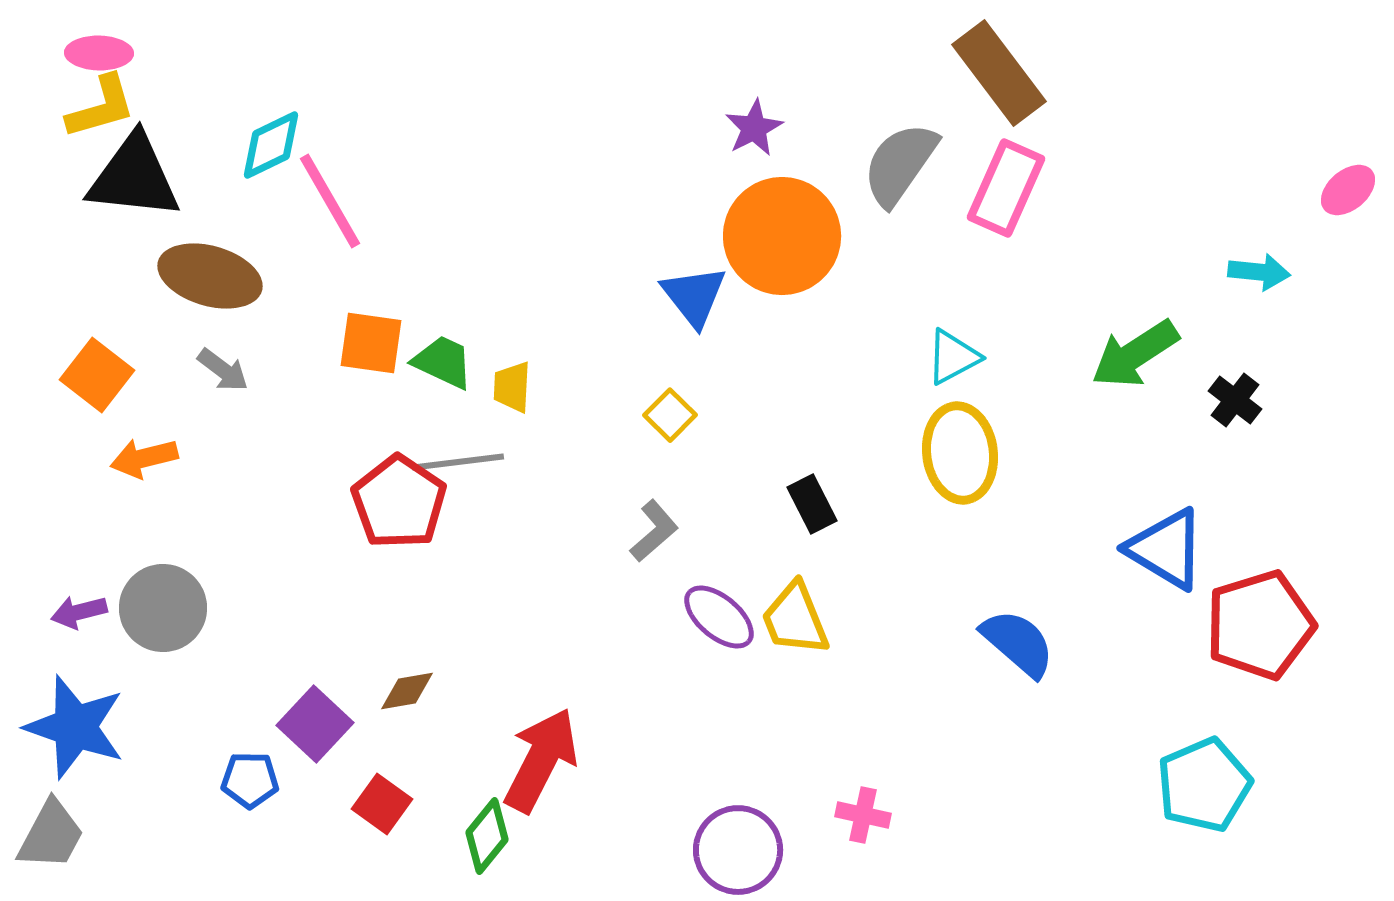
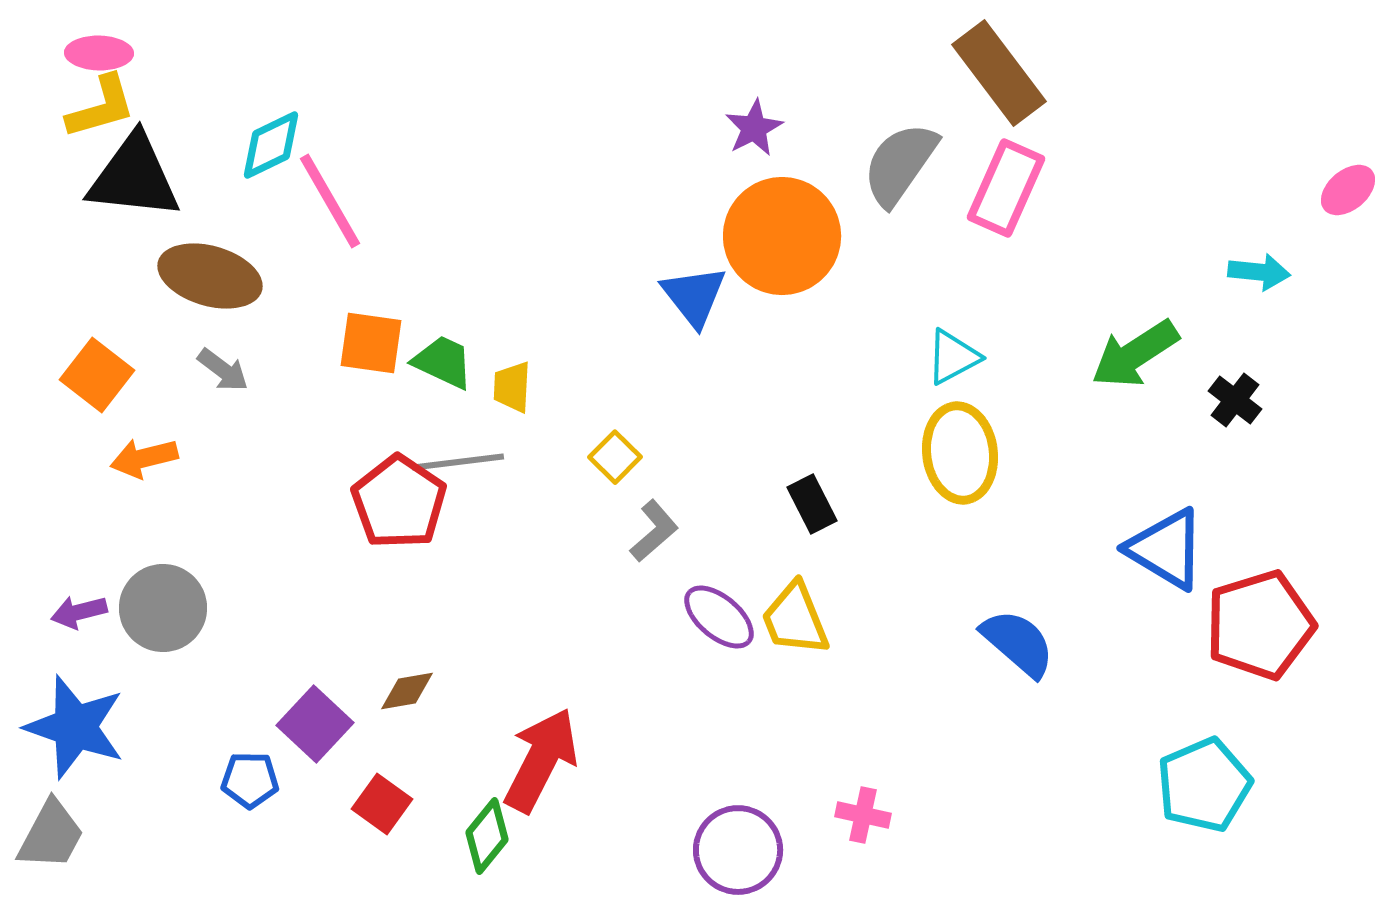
yellow square at (670, 415): moved 55 px left, 42 px down
